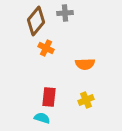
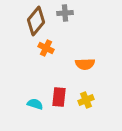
red rectangle: moved 10 px right
cyan semicircle: moved 7 px left, 14 px up
